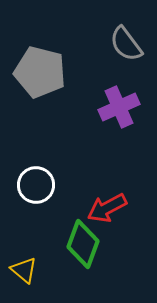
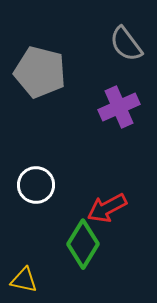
green diamond: rotated 12 degrees clockwise
yellow triangle: moved 10 px down; rotated 28 degrees counterclockwise
